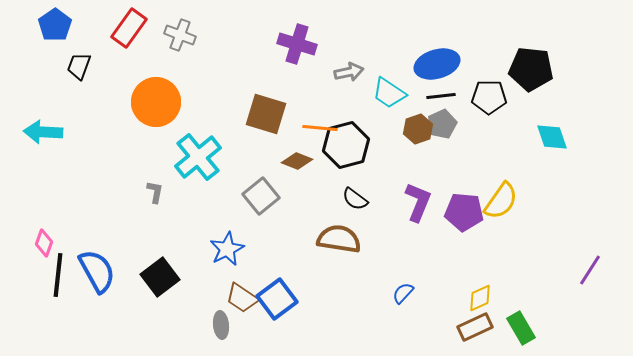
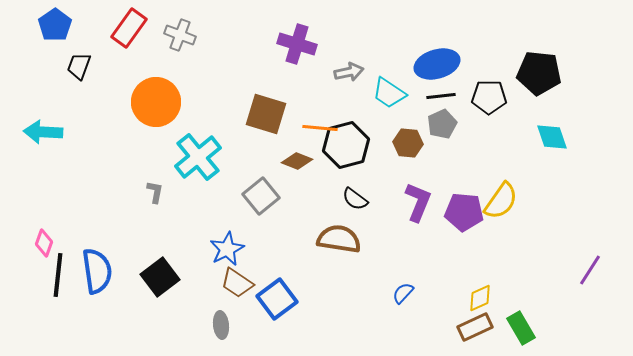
black pentagon at (531, 69): moved 8 px right, 4 px down
brown hexagon at (418, 129): moved 10 px left, 14 px down; rotated 24 degrees clockwise
blue semicircle at (97, 271): rotated 21 degrees clockwise
brown trapezoid at (242, 298): moved 5 px left, 15 px up
